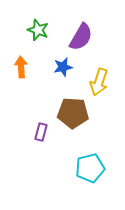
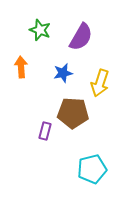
green star: moved 2 px right
blue star: moved 6 px down
yellow arrow: moved 1 px right, 1 px down
purple rectangle: moved 4 px right, 1 px up
cyan pentagon: moved 2 px right, 1 px down
